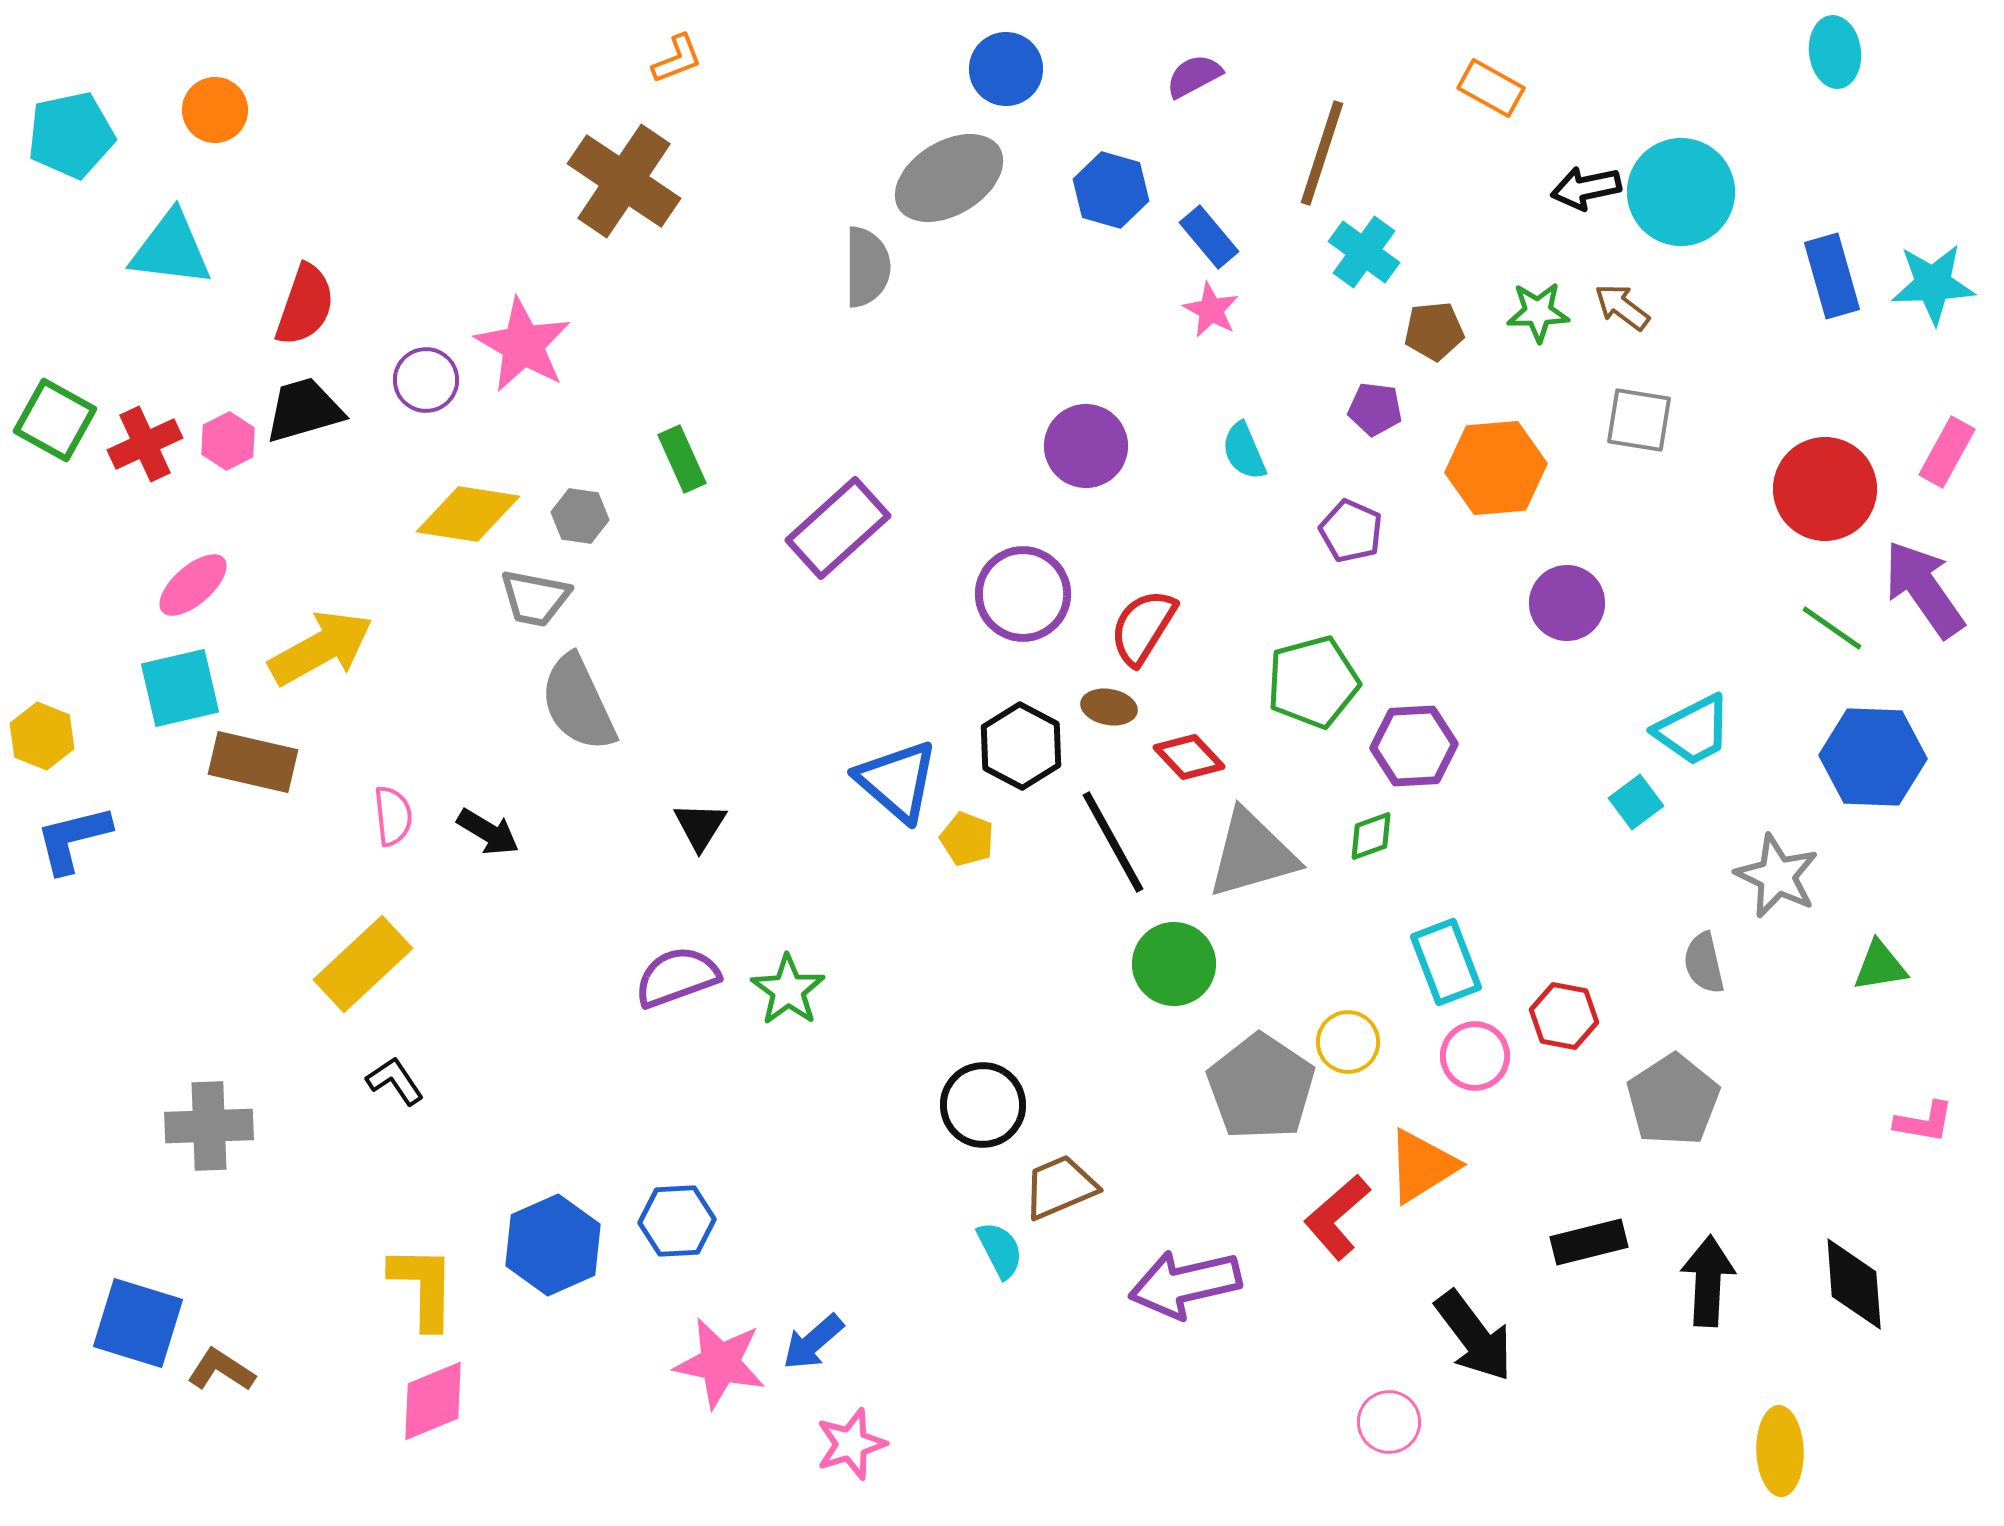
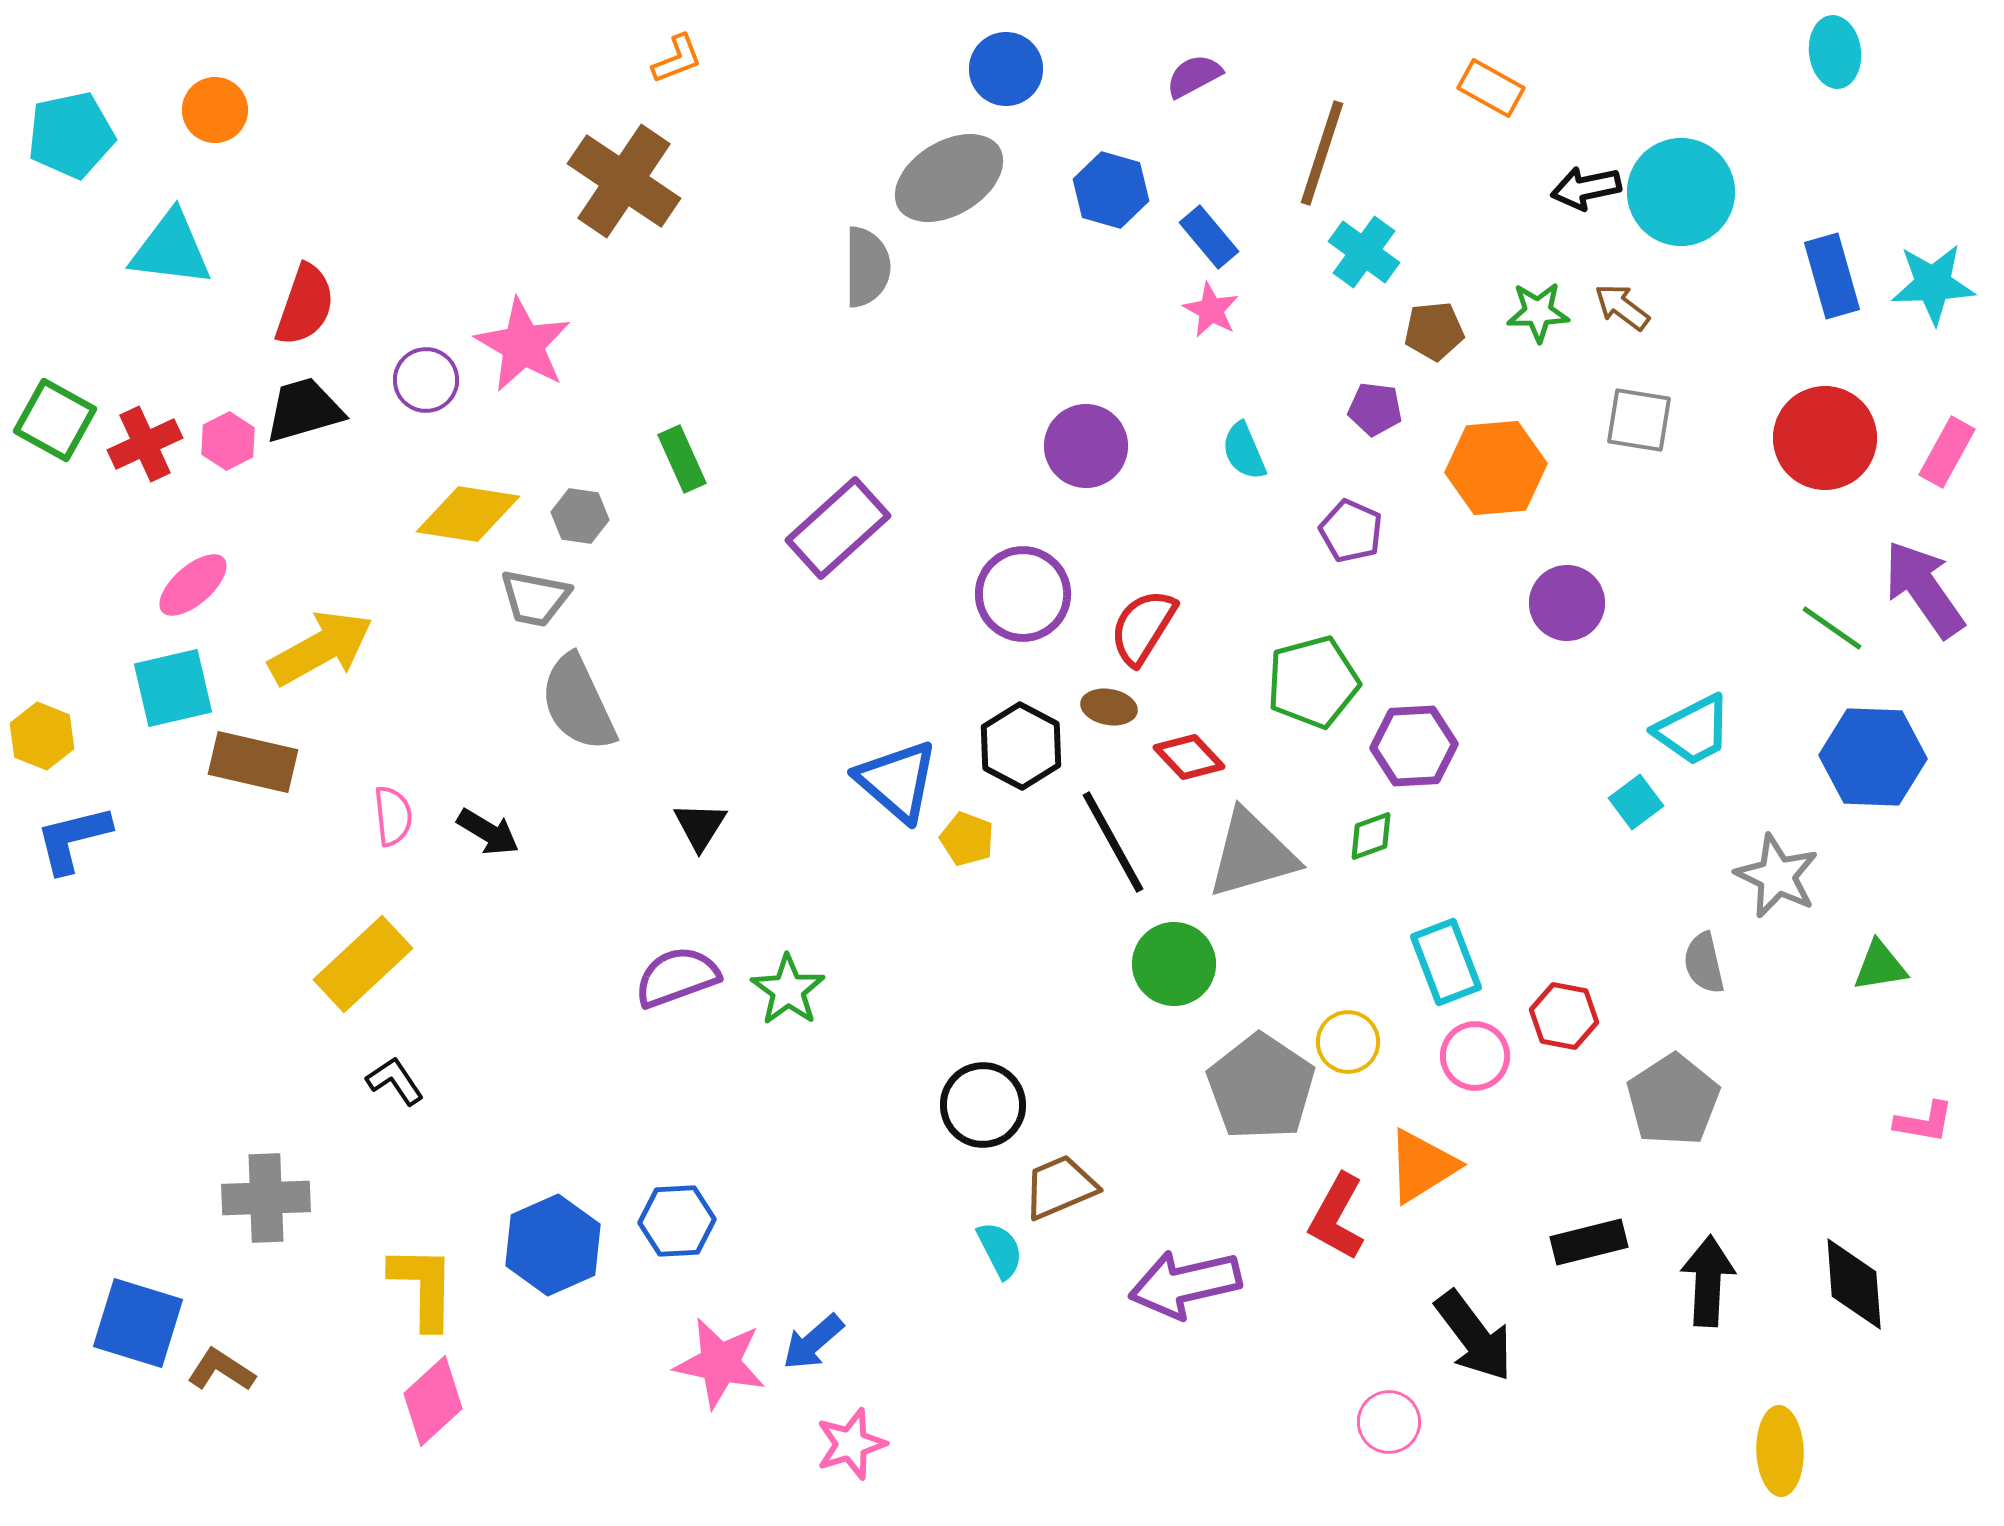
red circle at (1825, 489): moved 51 px up
cyan square at (180, 688): moved 7 px left
gray cross at (209, 1126): moved 57 px right, 72 px down
red L-shape at (1337, 1217): rotated 20 degrees counterclockwise
pink diamond at (433, 1401): rotated 20 degrees counterclockwise
